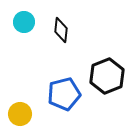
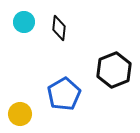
black diamond: moved 2 px left, 2 px up
black hexagon: moved 7 px right, 6 px up
blue pentagon: rotated 16 degrees counterclockwise
